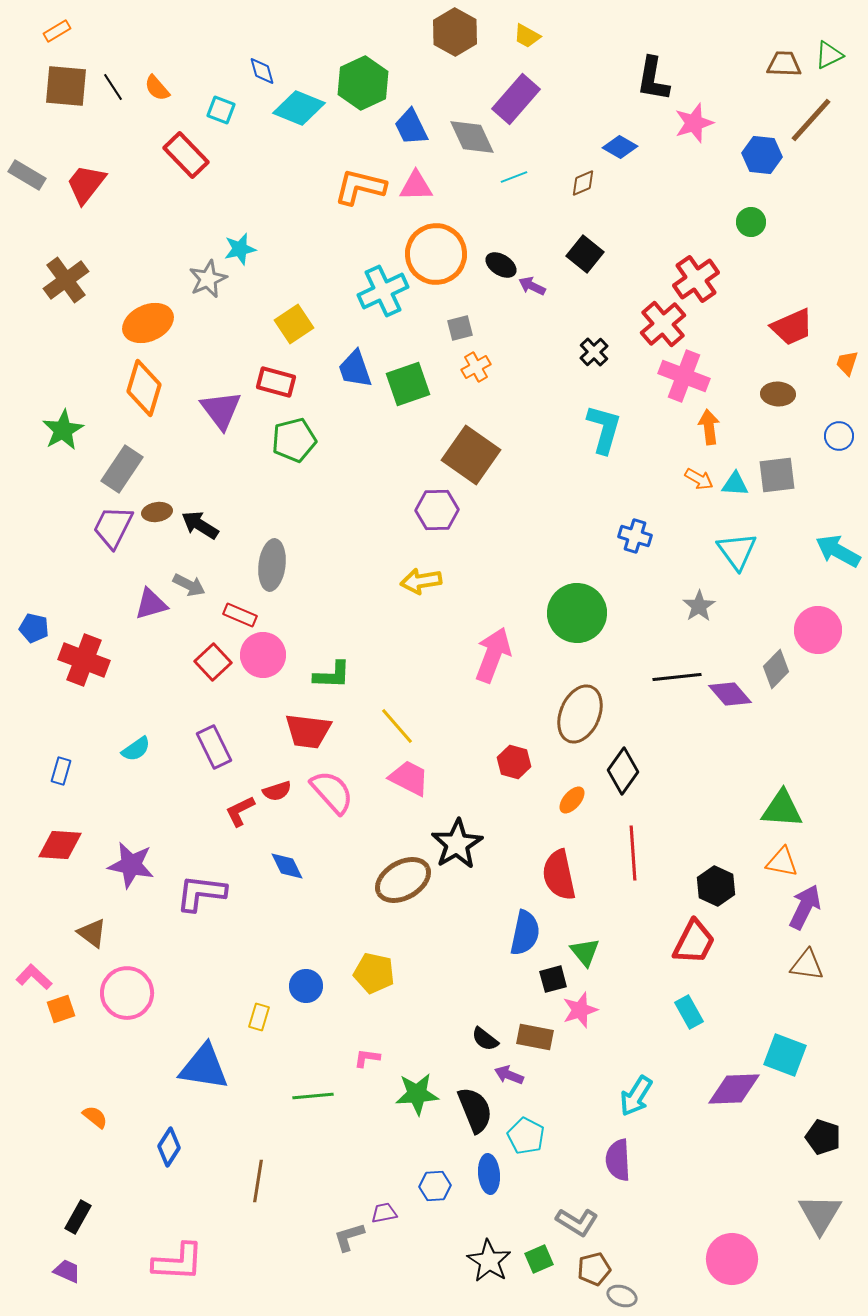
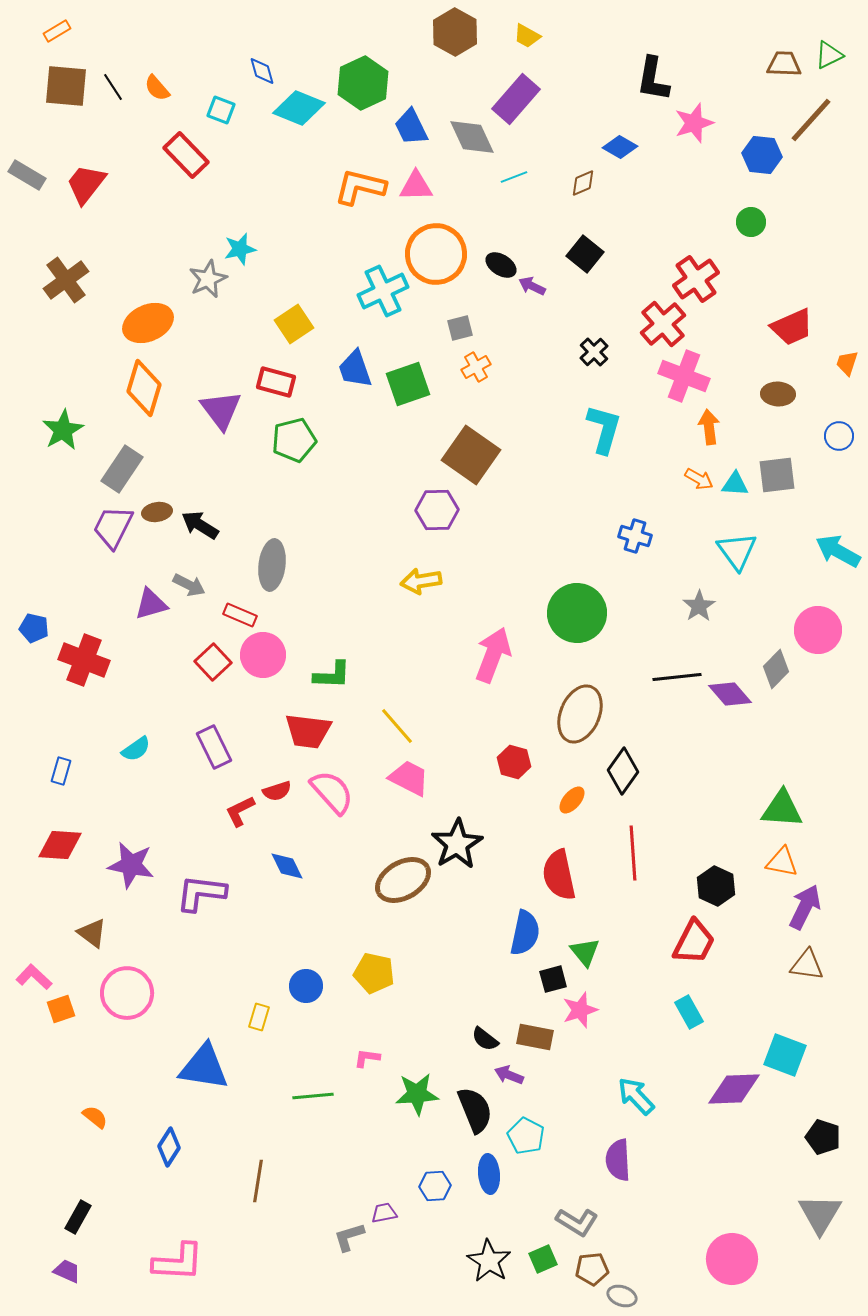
cyan arrow at (636, 1096): rotated 105 degrees clockwise
green square at (539, 1259): moved 4 px right
brown pentagon at (594, 1269): moved 2 px left; rotated 8 degrees clockwise
